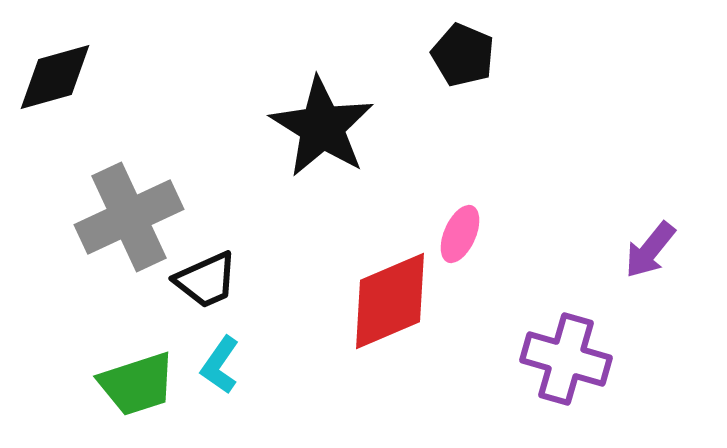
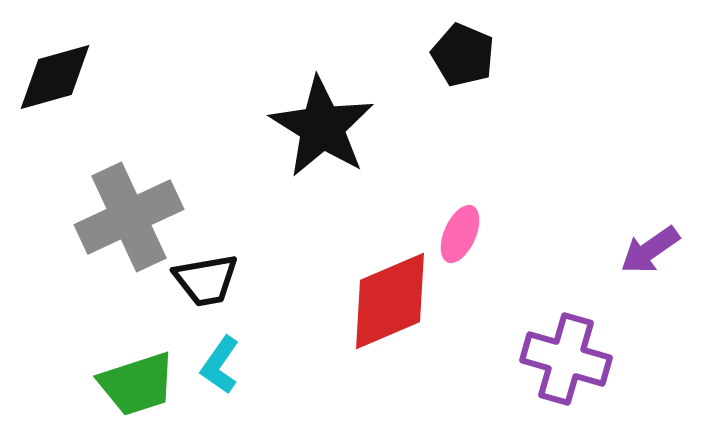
purple arrow: rotated 16 degrees clockwise
black trapezoid: rotated 14 degrees clockwise
